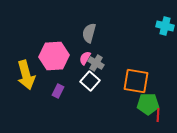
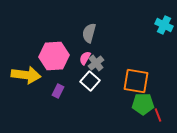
cyan cross: moved 1 px left, 1 px up; rotated 12 degrees clockwise
gray cross: rotated 21 degrees clockwise
yellow arrow: rotated 68 degrees counterclockwise
green pentagon: moved 5 px left
red line: rotated 24 degrees counterclockwise
